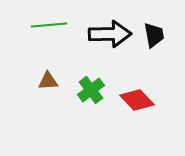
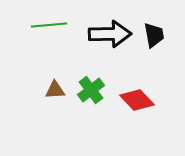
brown triangle: moved 7 px right, 9 px down
